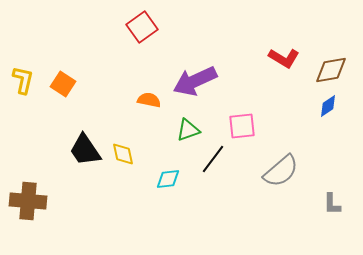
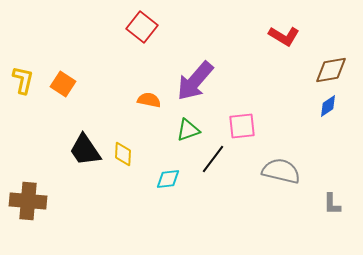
red square: rotated 16 degrees counterclockwise
red L-shape: moved 22 px up
purple arrow: rotated 24 degrees counterclockwise
yellow diamond: rotated 15 degrees clockwise
gray semicircle: rotated 126 degrees counterclockwise
